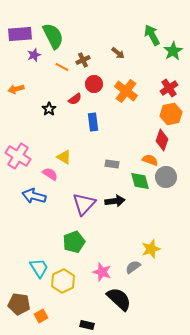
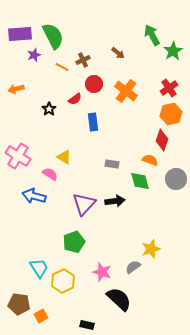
gray circle: moved 10 px right, 2 px down
